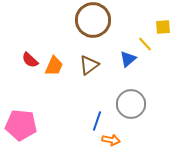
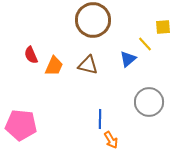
red semicircle: moved 1 px right, 5 px up; rotated 24 degrees clockwise
brown triangle: moved 1 px left; rotated 50 degrees clockwise
gray circle: moved 18 px right, 2 px up
blue line: moved 3 px right, 2 px up; rotated 18 degrees counterclockwise
orange arrow: rotated 48 degrees clockwise
